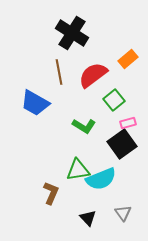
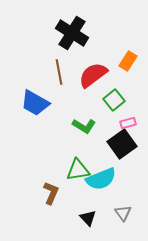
orange rectangle: moved 2 px down; rotated 18 degrees counterclockwise
